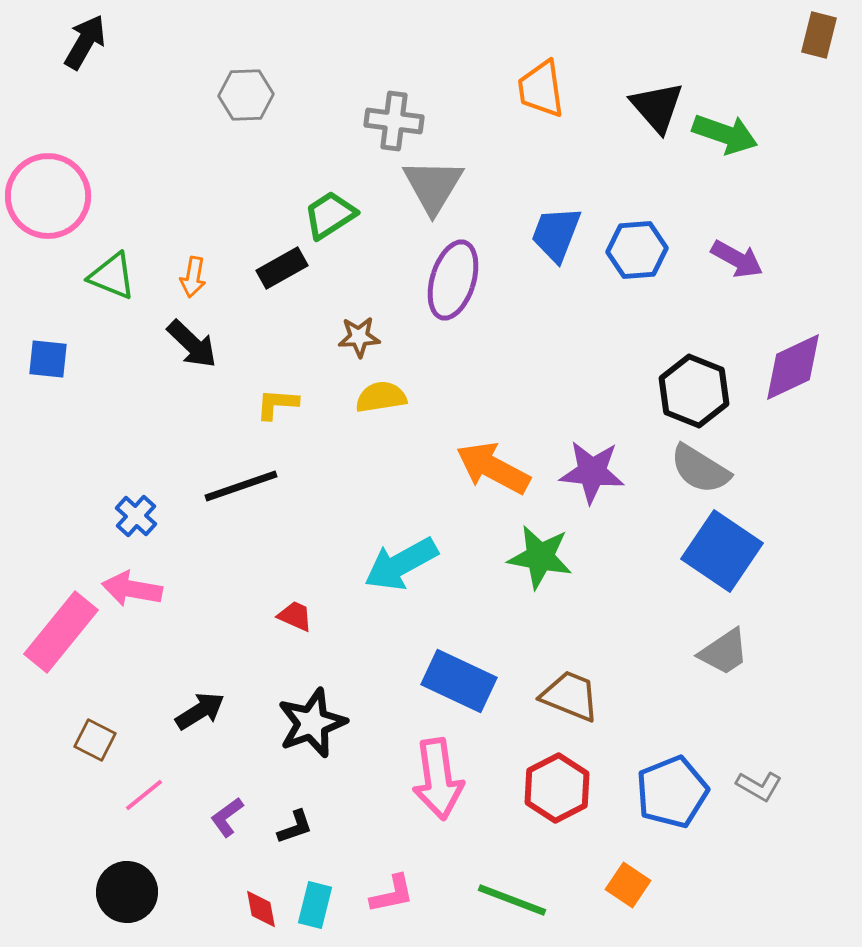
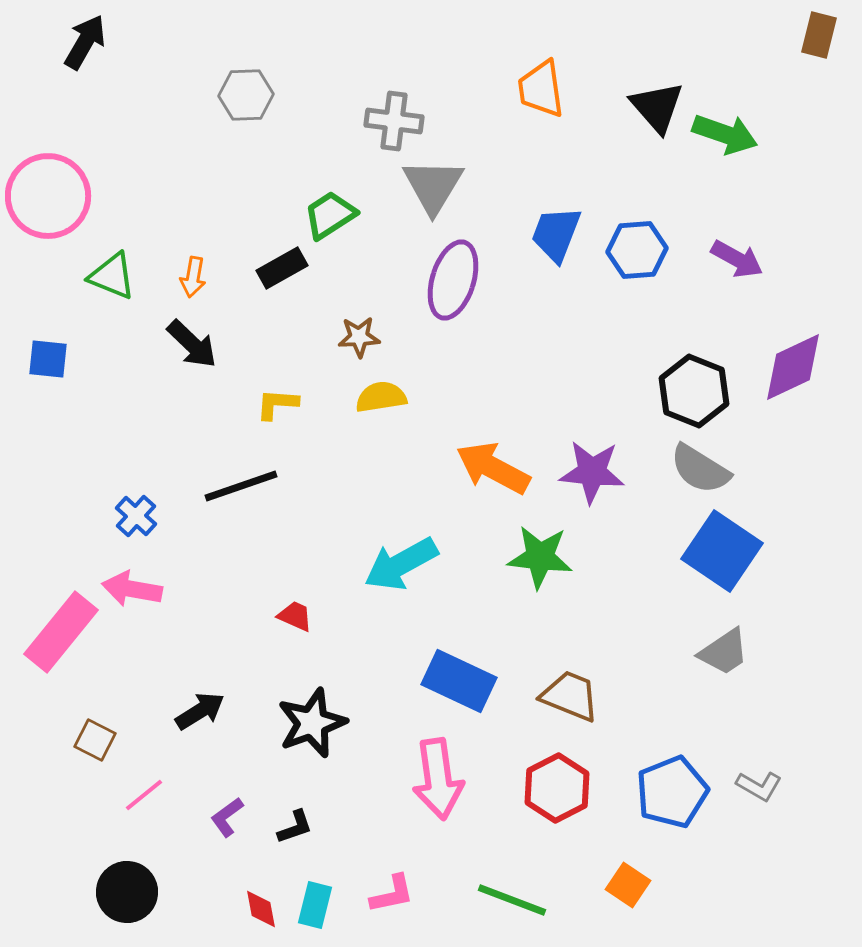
green star at (540, 557): rotated 4 degrees counterclockwise
